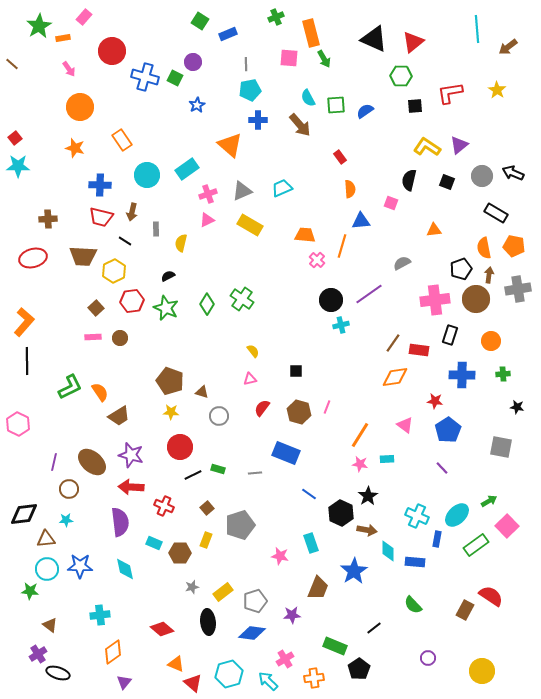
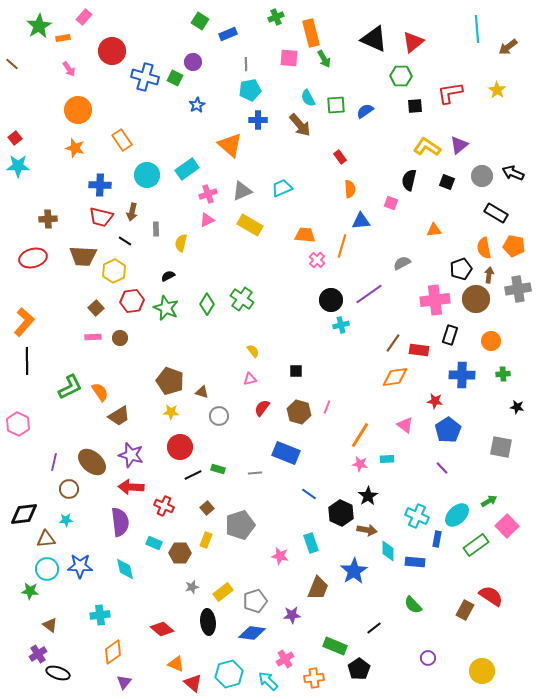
orange circle at (80, 107): moved 2 px left, 3 px down
